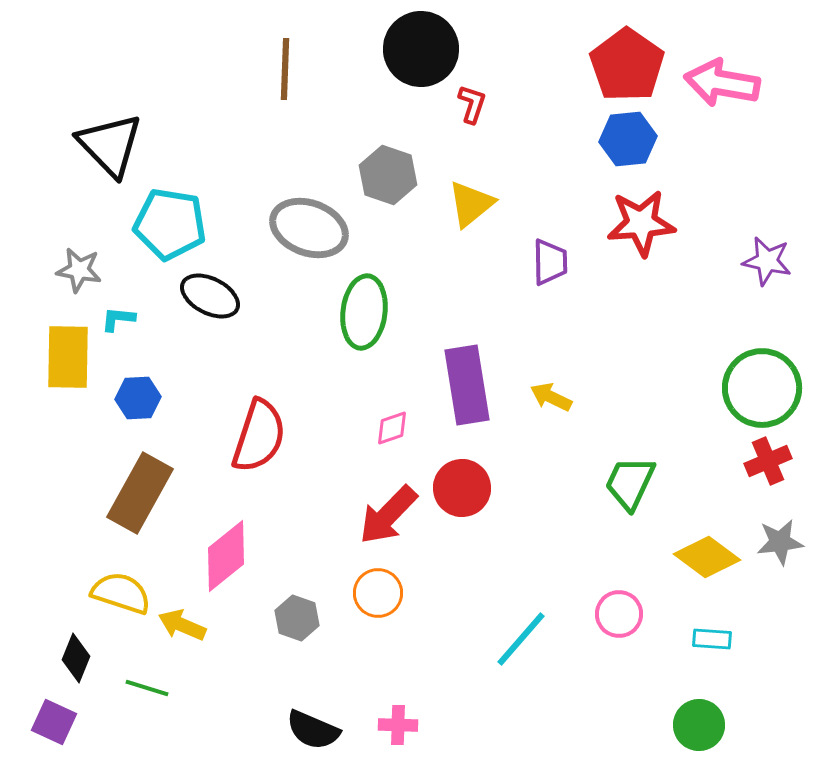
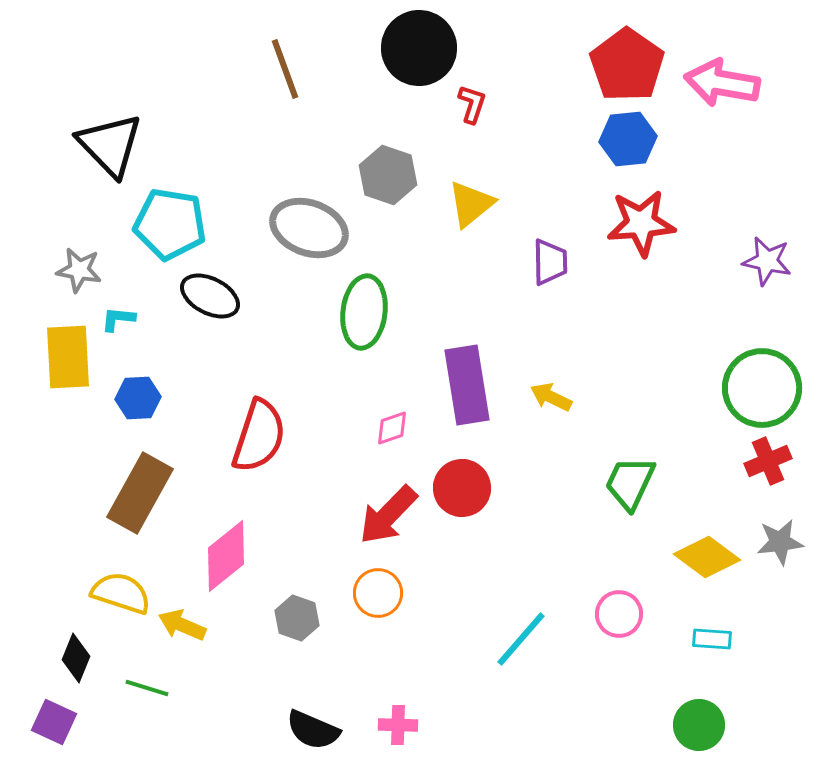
black circle at (421, 49): moved 2 px left, 1 px up
brown line at (285, 69): rotated 22 degrees counterclockwise
yellow rectangle at (68, 357): rotated 4 degrees counterclockwise
